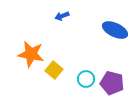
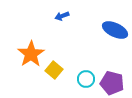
orange star: rotated 28 degrees clockwise
